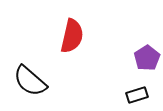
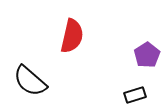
purple pentagon: moved 3 px up
black rectangle: moved 2 px left
